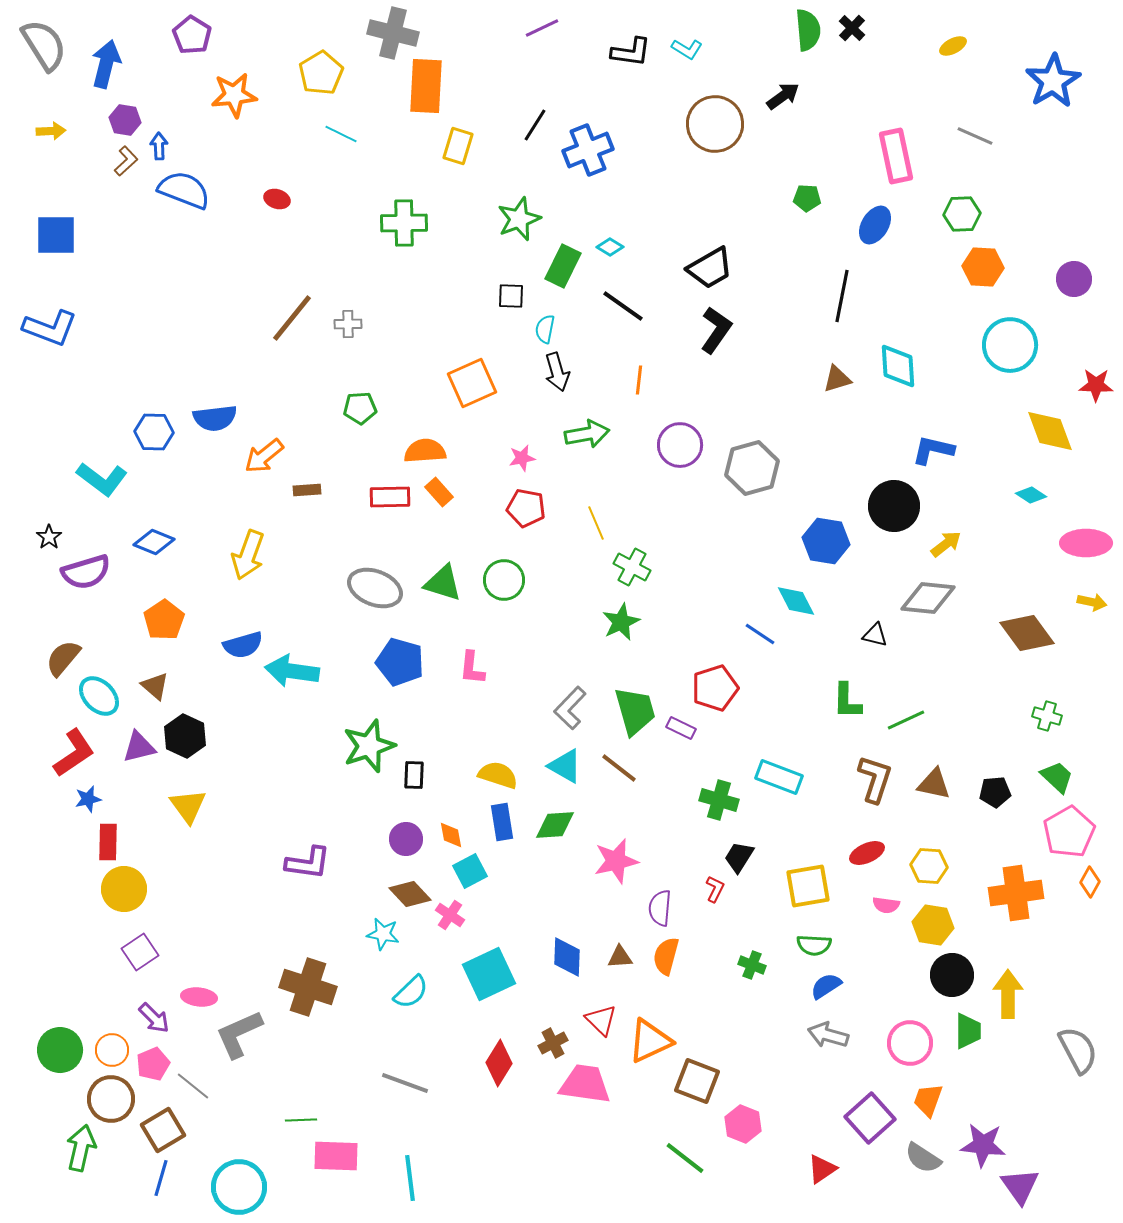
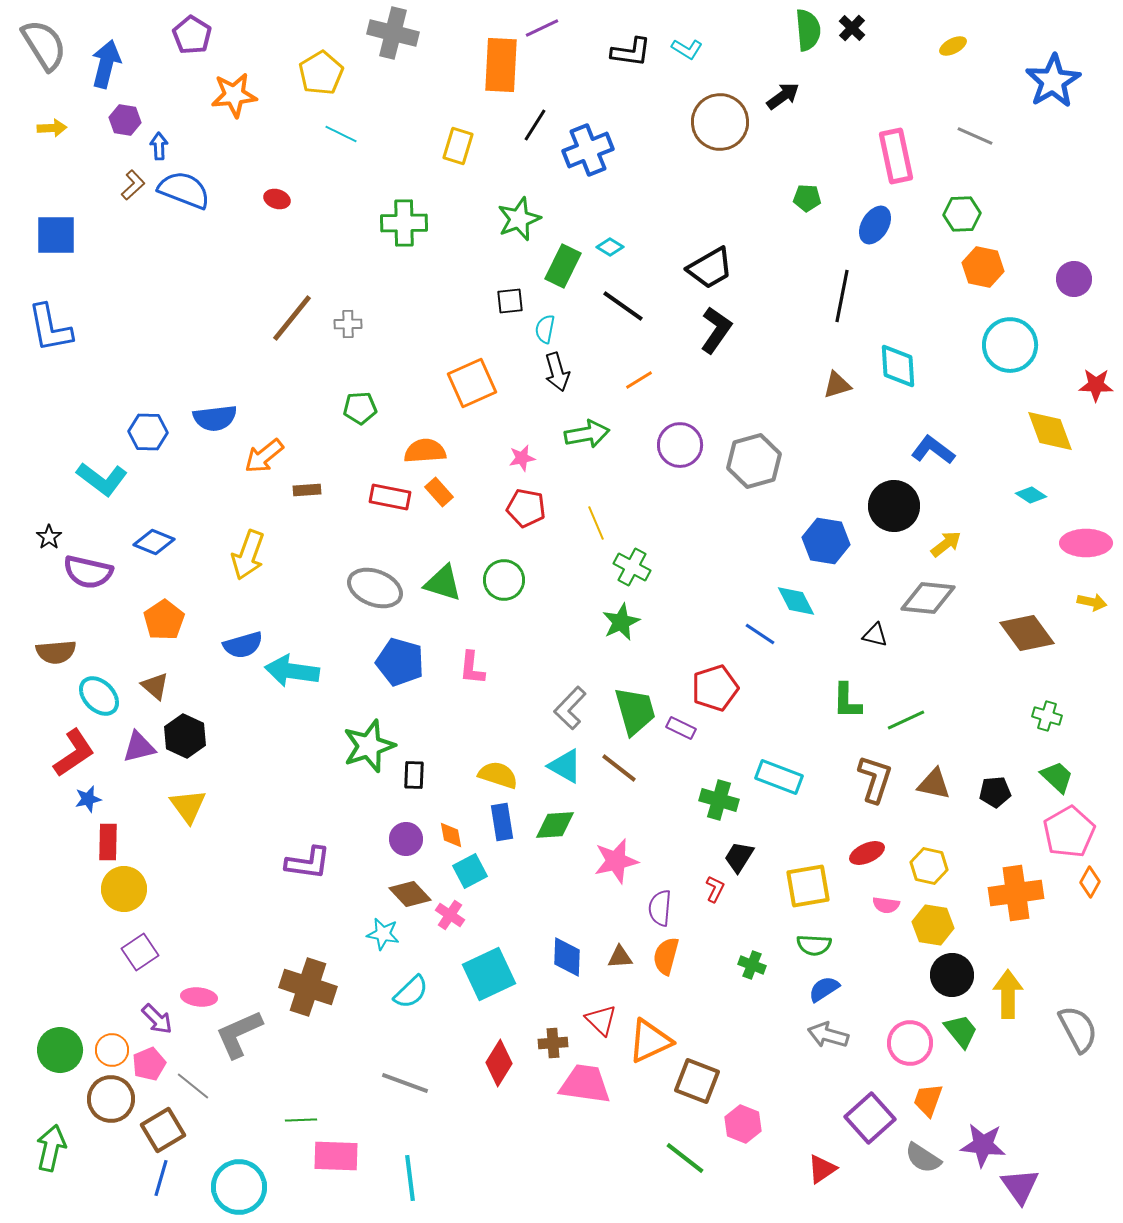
orange rectangle at (426, 86): moved 75 px right, 21 px up
brown circle at (715, 124): moved 5 px right, 2 px up
yellow arrow at (51, 131): moved 1 px right, 3 px up
brown L-shape at (126, 161): moved 7 px right, 24 px down
orange hexagon at (983, 267): rotated 9 degrees clockwise
black square at (511, 296): moved 1 px left, 5 px down; rotated 8 degrees counterclockwise
blue L-shape at (50, 328): rotated 58 degrees clockwise
brown triangle at (837, 379): moved 6 px down
orange line at (639, 380): rotated 52 degrees clockwise
blue hexagon at (154, 432): moved 6 px left
blue L-shape at (933, 450): rotated 24 degrees clockwise
gray hexagon at (752, 468): moved 2 px right, 7 px up
red rectangle at (390, 497): rotated 12 degrees clockwise
purple semicircle at (86, 572): moved 2 px right; rotated 30 degrees clockwise
brown semicircle at (63, 658): moved 7 px left, 6 px up; rotated 135 degrees counterclockwise
yellow hexagon at (929, 866): rotated 9 degrees clockwise
blue semicircle at (826, 986): moved 2 px left, 3 px down
purple arrow at (154, 1018): moved 3 px right, 1 px down
green trapezoid at (968, 1031): moved 7 px left; rotated 39 degrees counterclockwise
brown cross at (553, 1043): rotated 24 degrees clockwise
gray semicircle at (1078, 1050): moved 21 px up
pink pentagon at (153, 1064): moved 4 px left
green arrow at (81, 1148): moved 30 px left
